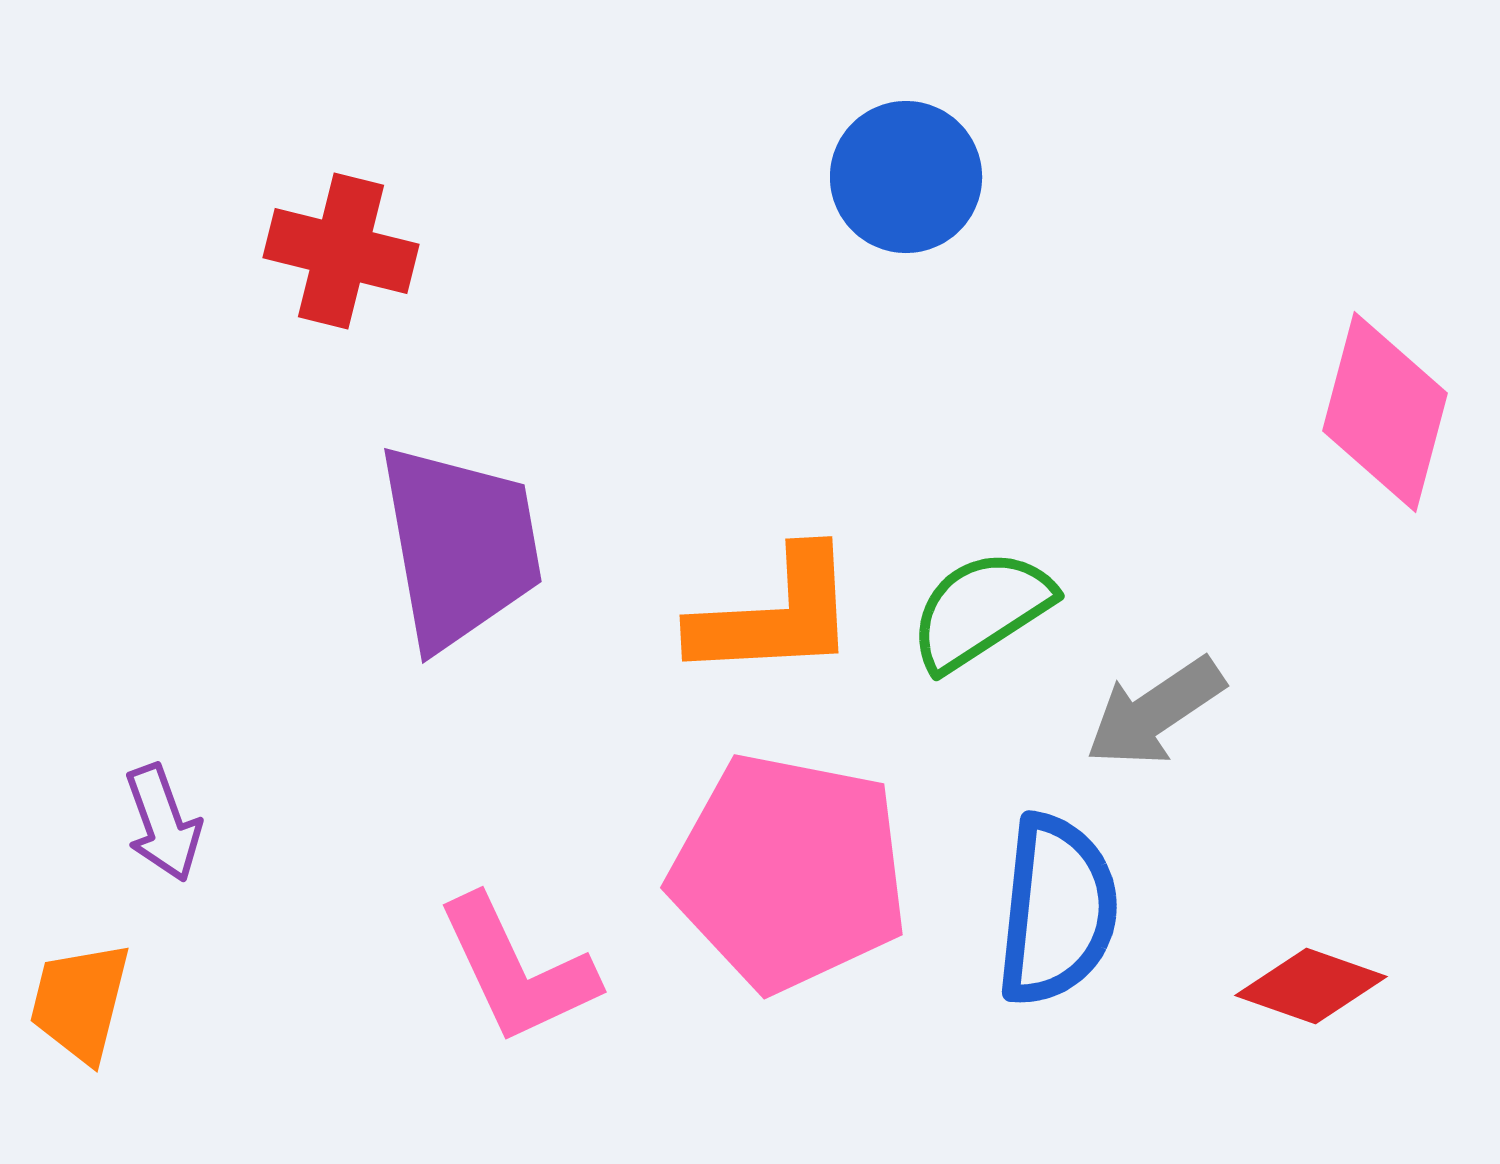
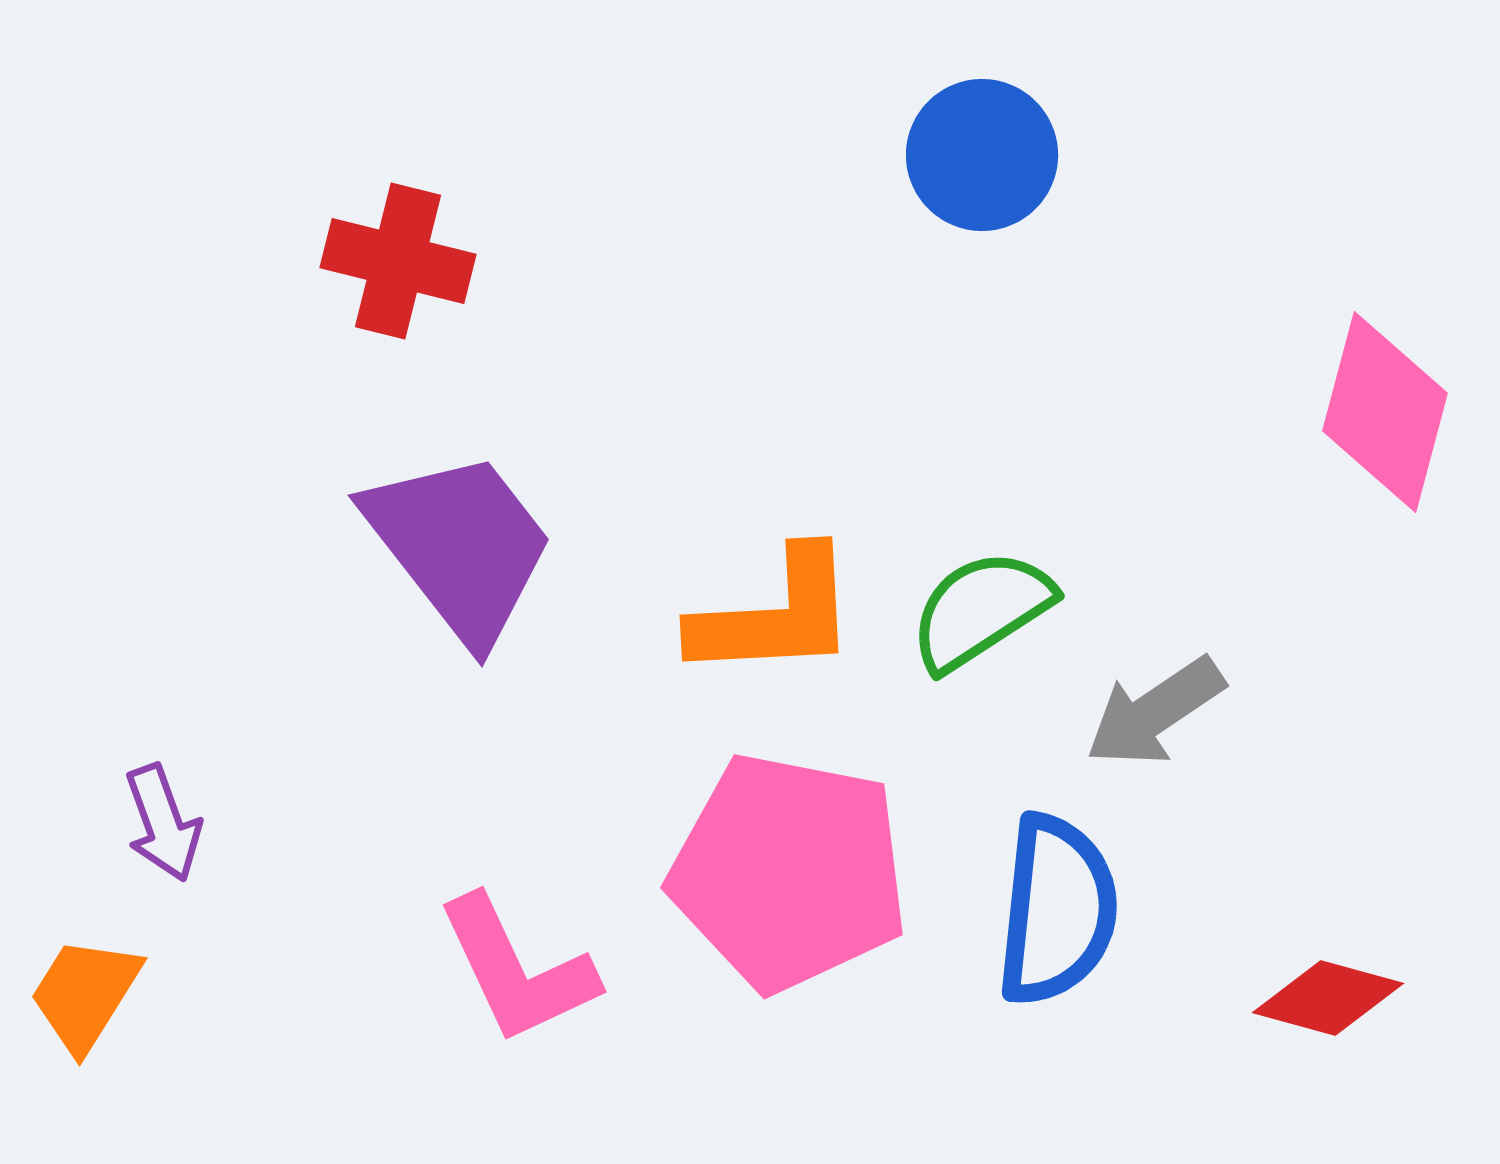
blue circle: moved 76 px right, 22 px up
red cross: moved 57 px right, 10 px down
purple trapezoid: rotated 28 degrees counterclockwise
red diamond: moved 17 px right, 12 px down; rotated 4 degrees counterclockwise
orange trapezoid: moved 5 px right, 8 px up; rotated 18 degrees clockwise
